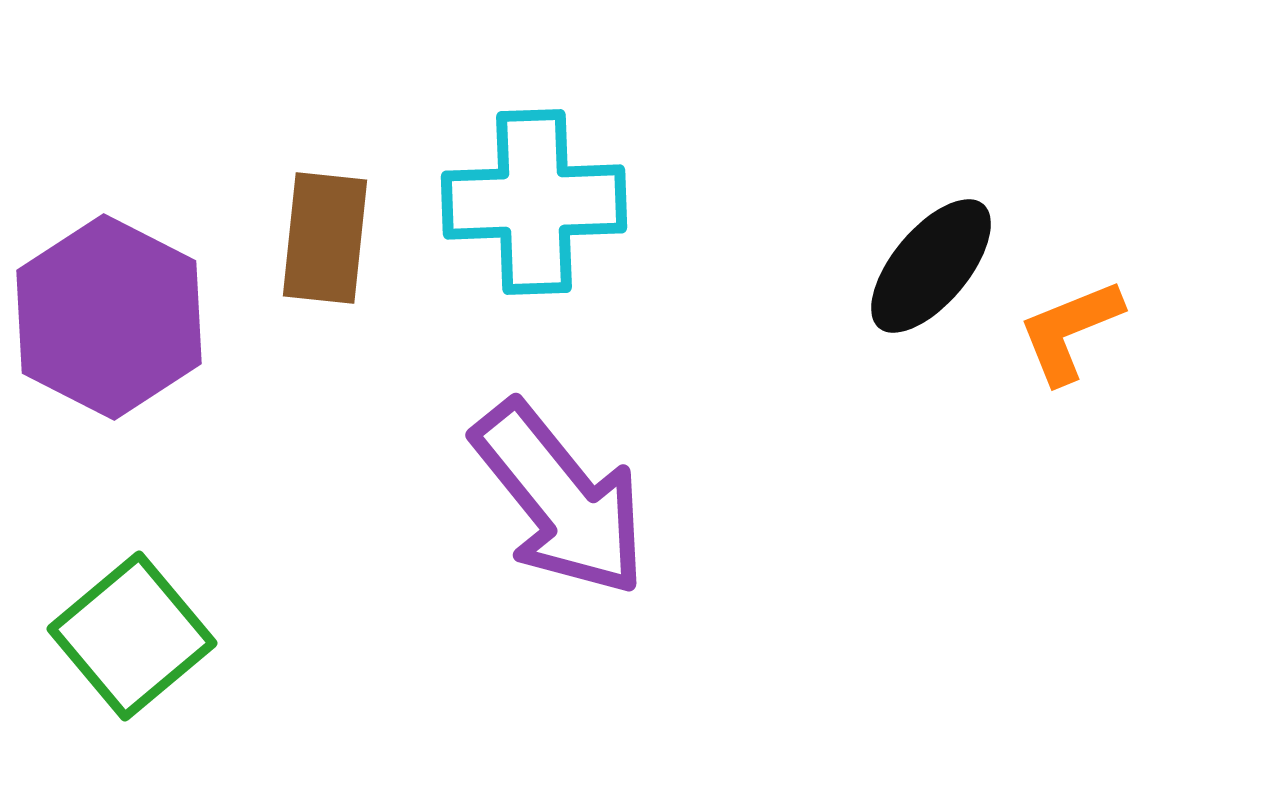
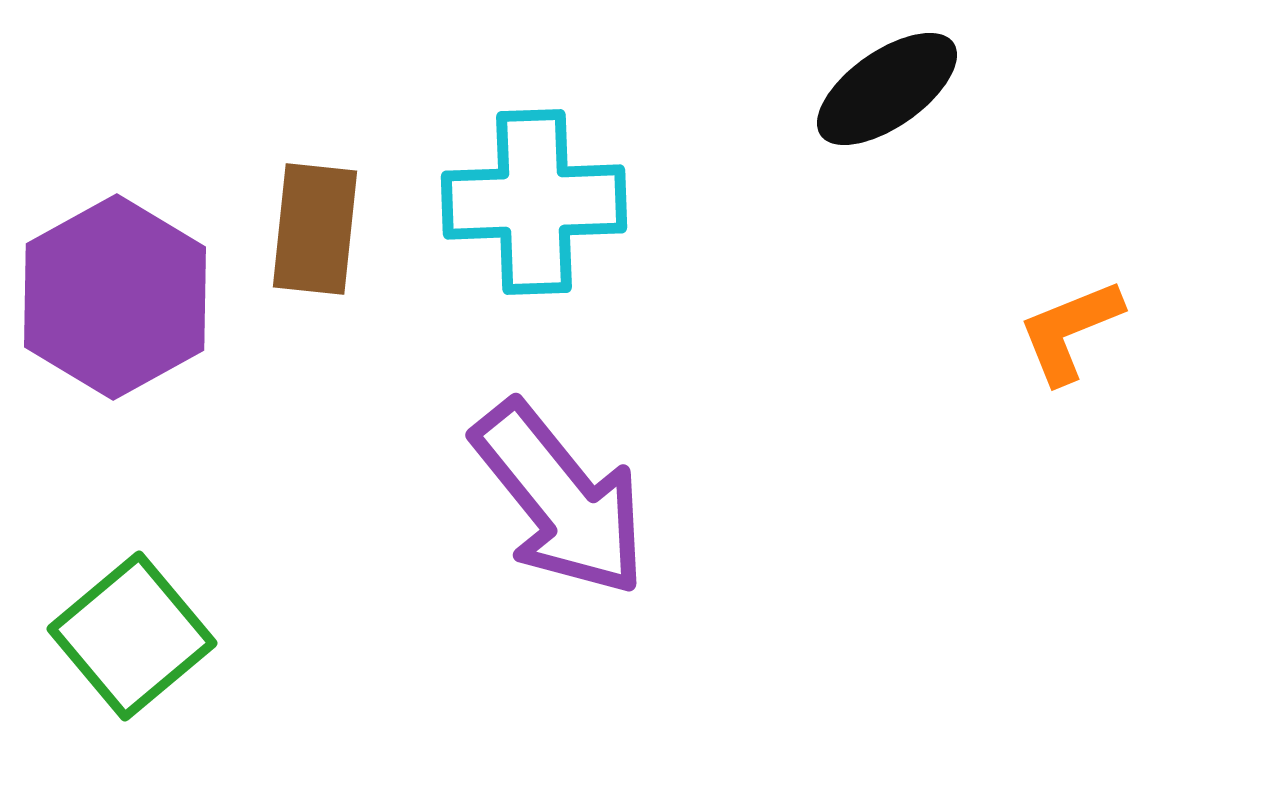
brown rectangle: moved 10 px left, 9 px up
black ellipse: moved 44 px left, 177 px up; rotated 15 degrees clockwise
purple hexagon: moved 6 px right, 20 px up; rotated 4 degrees clockwise
